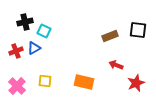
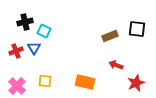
black square: moved 1 px left, 1 px up
blue triangle: rotated 32 degrees counterclockwise
orange rectangle: moved 1 px right
